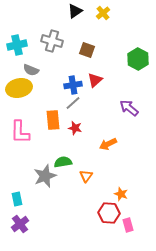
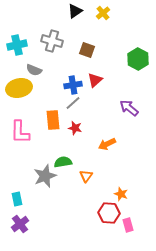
gray semicircle: moved 3 px right
orange arrow: moved 1 px left
